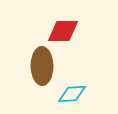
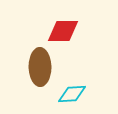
brown ellipse: moved 2 px left, 1 px down
